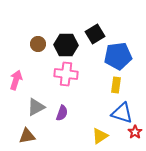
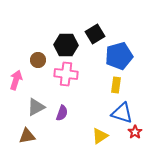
brown circle: moved 16 px down
blue pentagon: moved 1 px right; rotated 8 degrees counterclockwise
